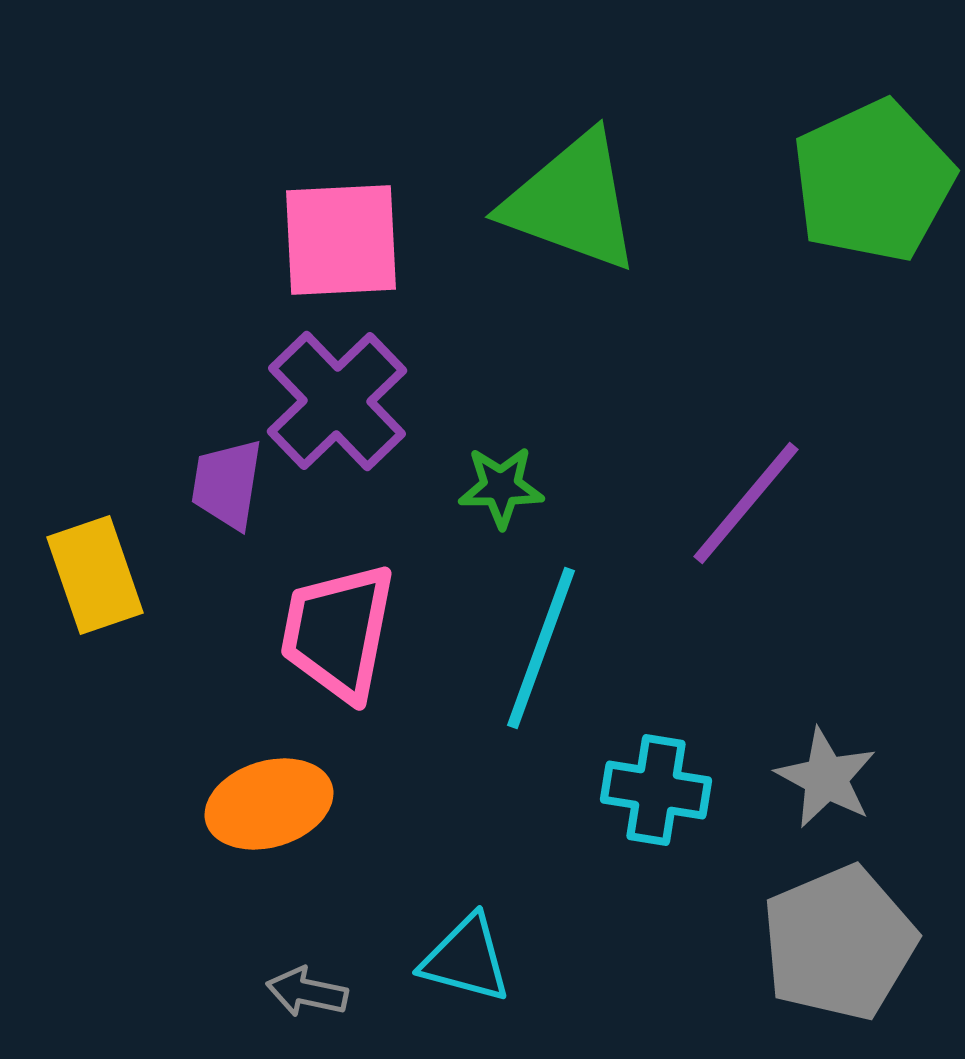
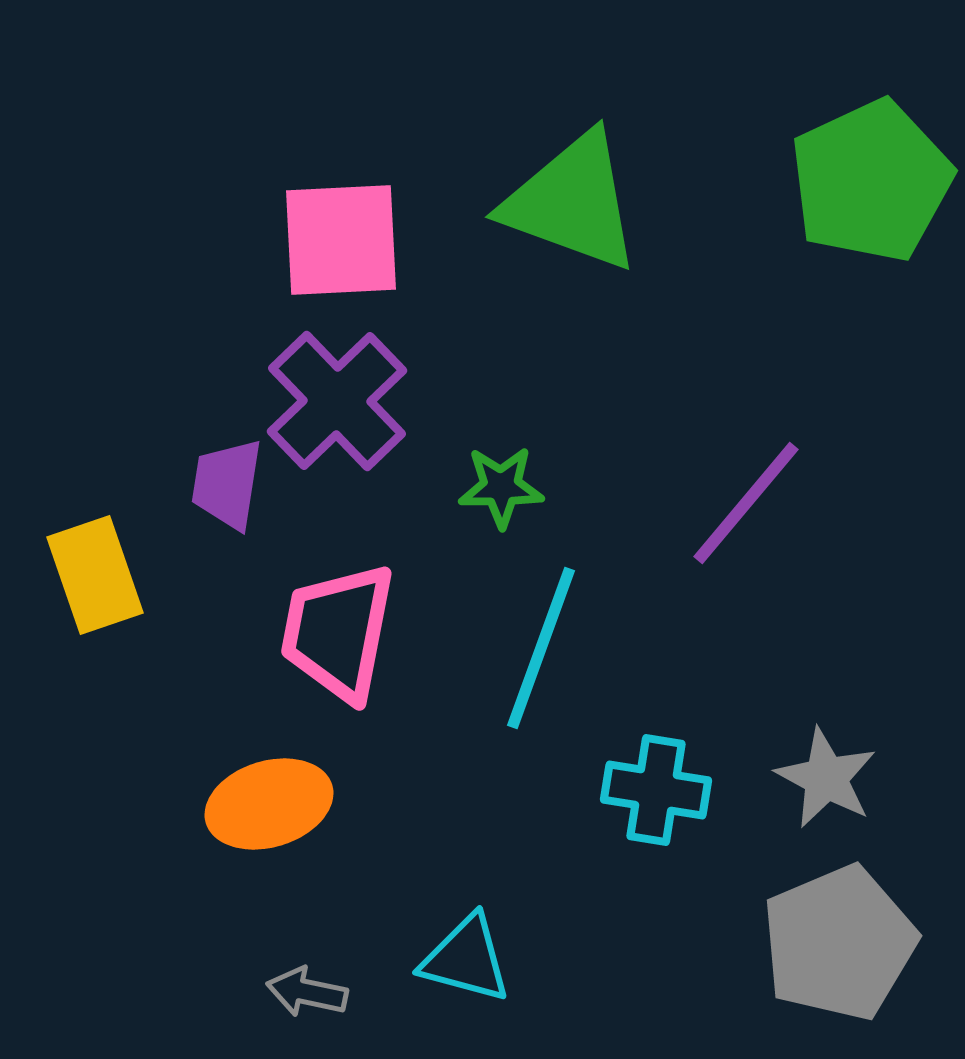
green pentagon: moved 2 px left
